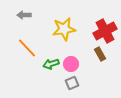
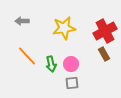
gray arrow: moved 2 px left, 6 px down
yellow star: moved 1 px up
orange line: moved 8 px down
brown rectangle: moved 4 px right
green arrow: rotated 84 degrees counterclockwise
gray square: rotated 16 degrees clockwise
